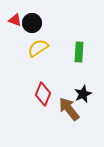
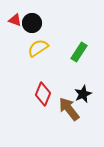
green rectangle: rotated 30 degrees clockwise
